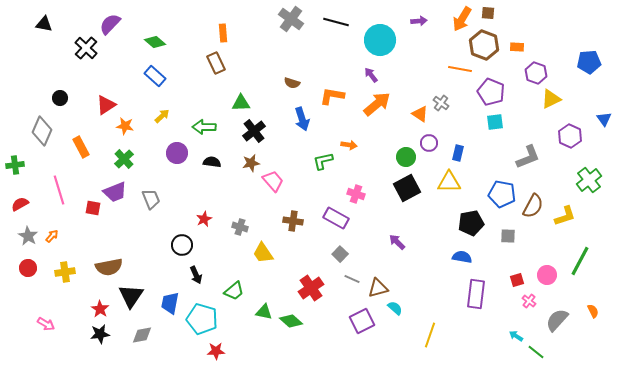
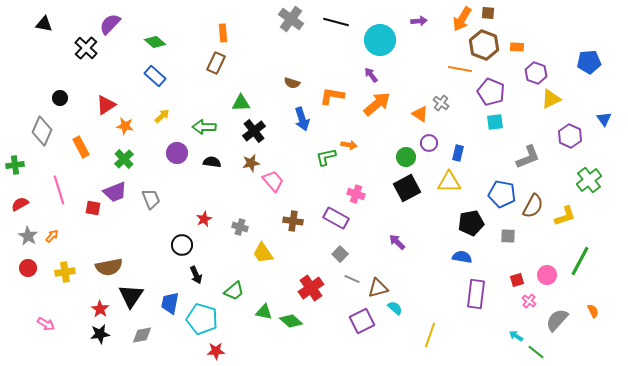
brown rectangle at (216, 63): rotated 50 degrees clockwise
green L-shape at (323, 161): moved 3 px right, 4 px up
